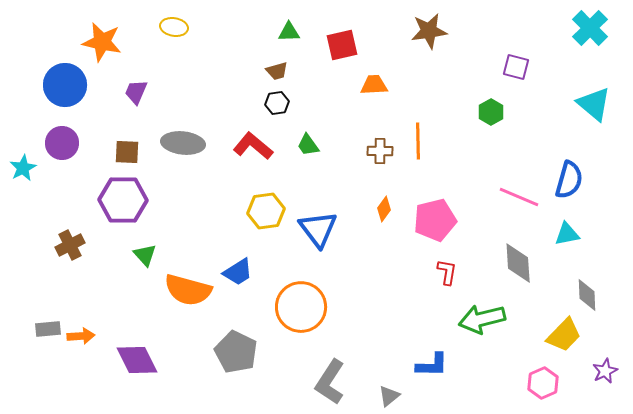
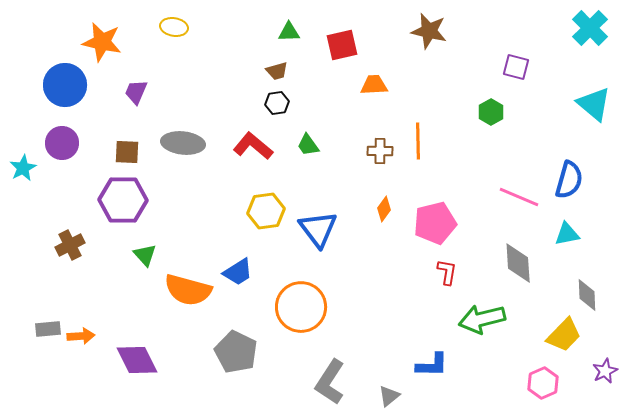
brown star at (429, 31): rotated 21 degrees clockwise
pink pentagon at (435, 220): moved 3 px down
